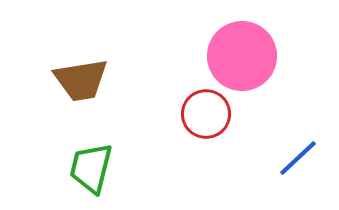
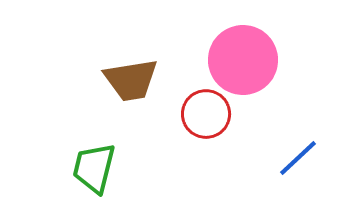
pink circle: moved 1 px right, 4 px down
brown trapezoid: moved 50 px right
green trapezoid: moved 3 px right
